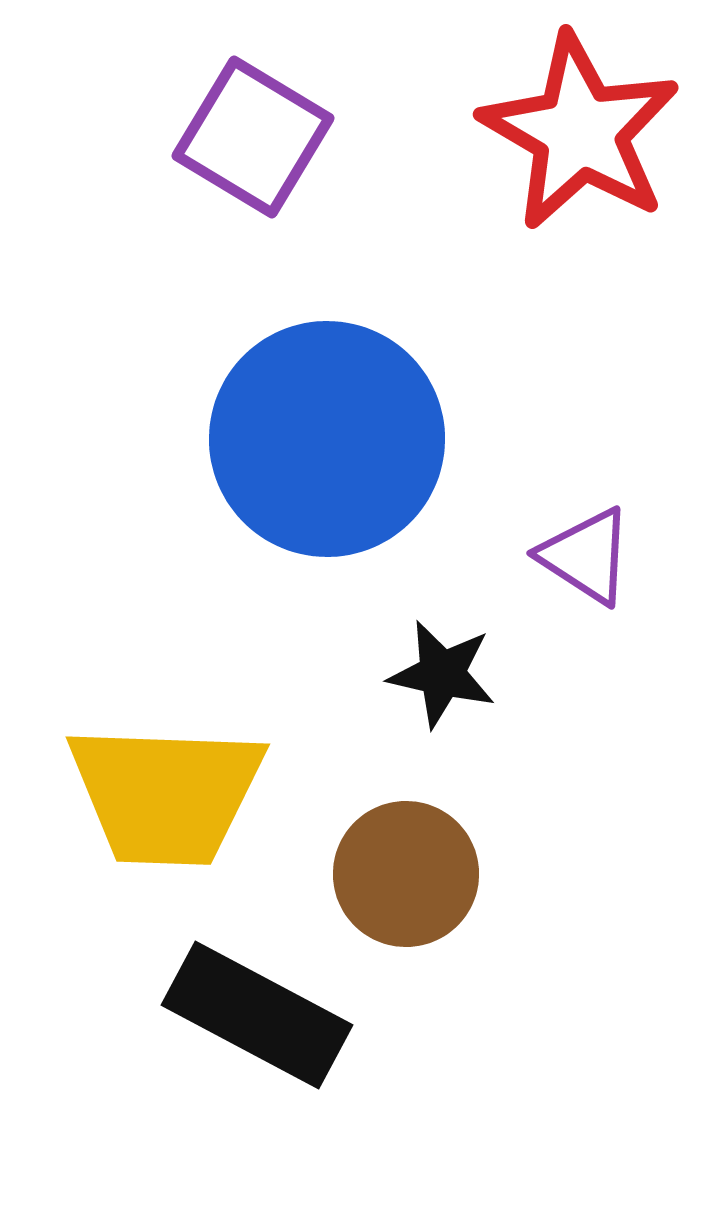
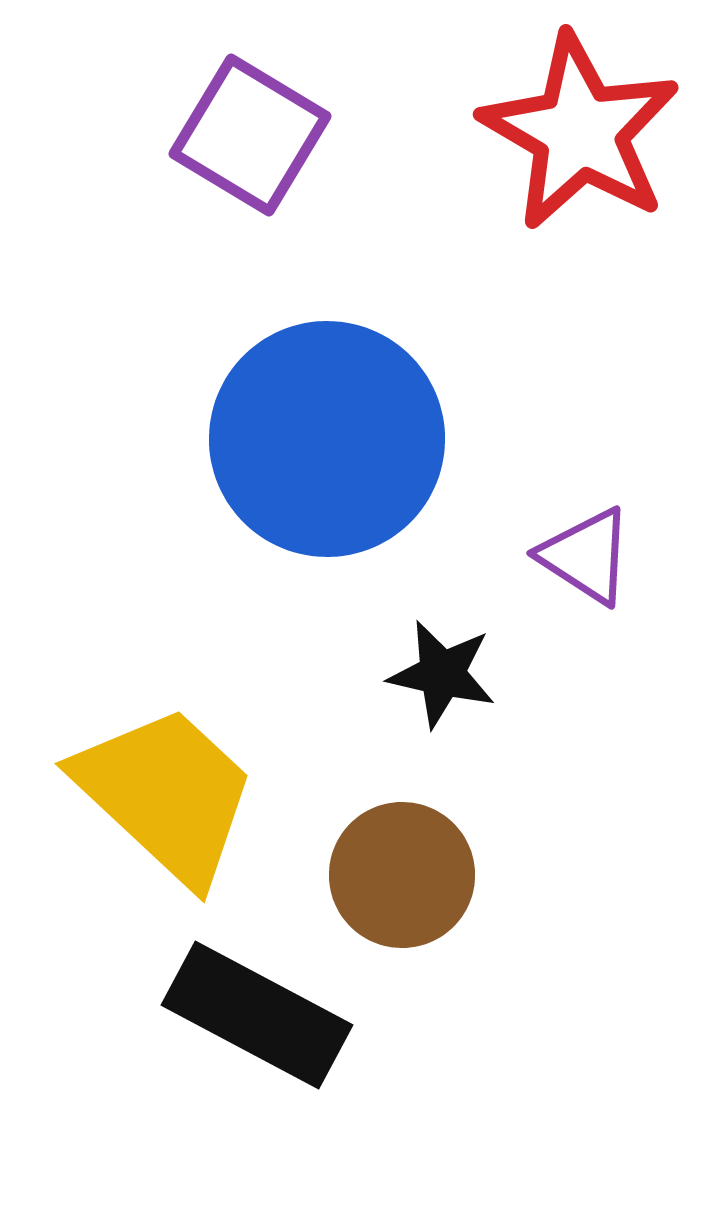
purple square: moved 3 px left, 2 px up
yellow trapezoid: rotated 139 degrees counterclockwise
brown circle: moved 4 px left, 1 px down
